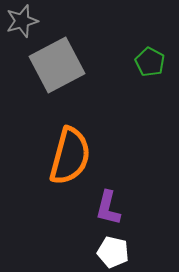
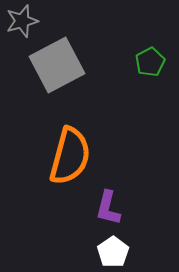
green pentagon: rotated 16 degrees clockwise
white pentagon: rotated 24 degrees clockwise
